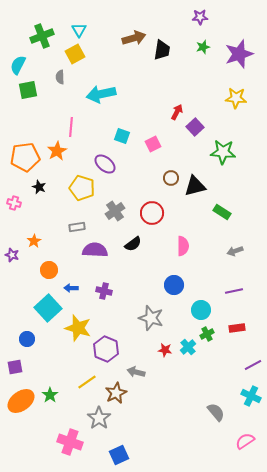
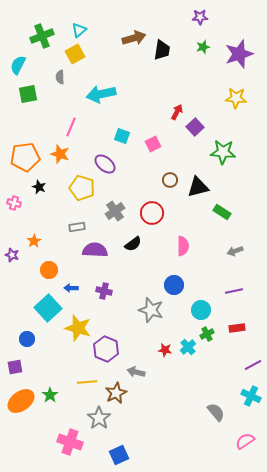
cyan triangle at (79, 30): rotated 21 degrees clockwise
green square at (28, 90): moved 4 px down
pink line at (71, 127): rotated 18 degrees clockwise
orange star at (57, 151): moved 3 px right, 3 px down; rotated 24 degrees counterclockwise
brown circle at (171, 178): moved 1 px left, 2 px down
black triangle at (195, 186): moved 3 px right, 1 px down
gray star at (151, 318): moved 8 px up
yellow line at (87, 382): rotated 30 degrees clockwise
